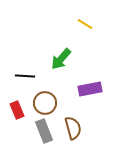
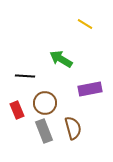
green arrow: rotated 80 degrees clockwise
